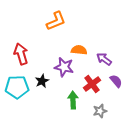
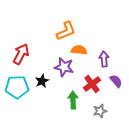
orange L-shape: moved 10 px right, 10 px down
red arrow: rotated 45 degrees clockwise
purple arrow: rotated 49 degrees clockwise
